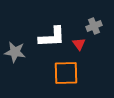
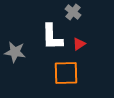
gray cross: moved 21 px left, 14 px up; rotated 28 degrees counterclockwise
white L-shape: rotated 92 degrees clockwise
red triangle: rotated 32 degrees clockwise
